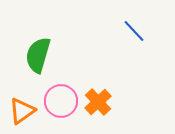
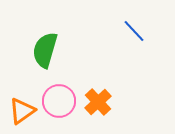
green semicircle: moved 7 px right, 5 px up
pink circle: moved 2 px left
